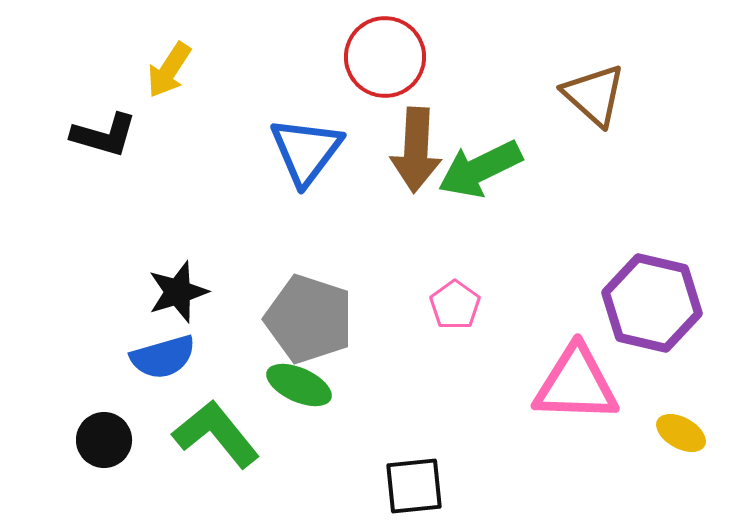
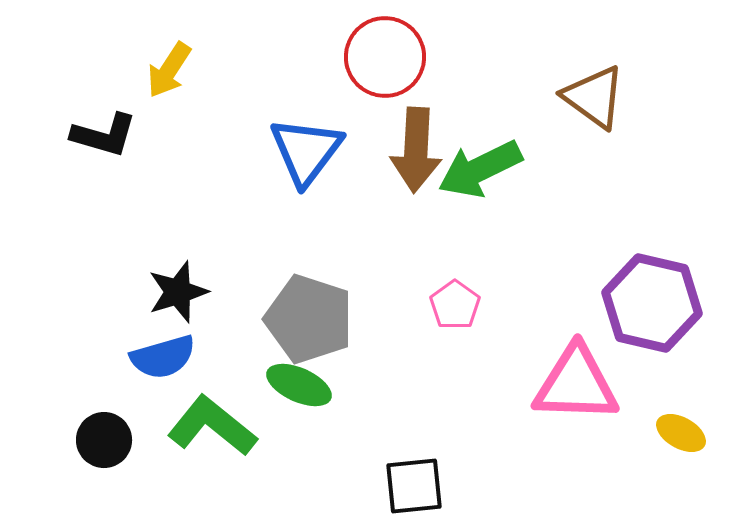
brown triangle: moved 2 px down; rotated 6 degrees counterclockwise
green L-shape: moved 4 px left, 8 px up; rotated 12 degrees counterclockwise
